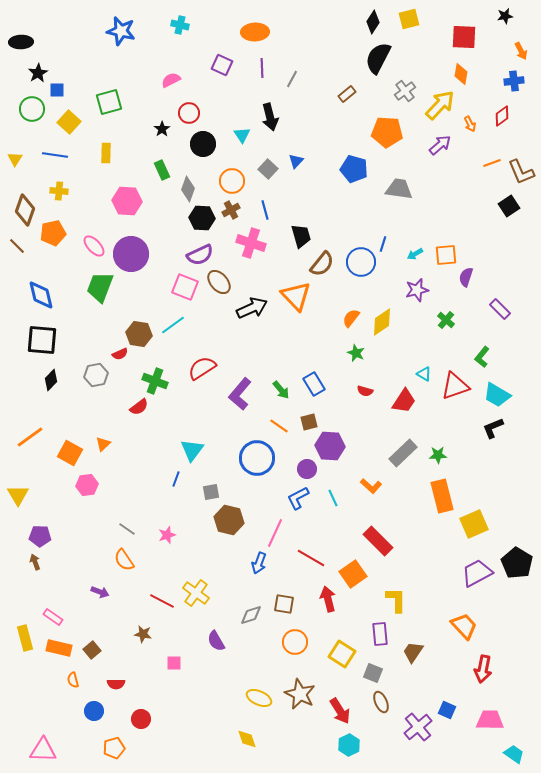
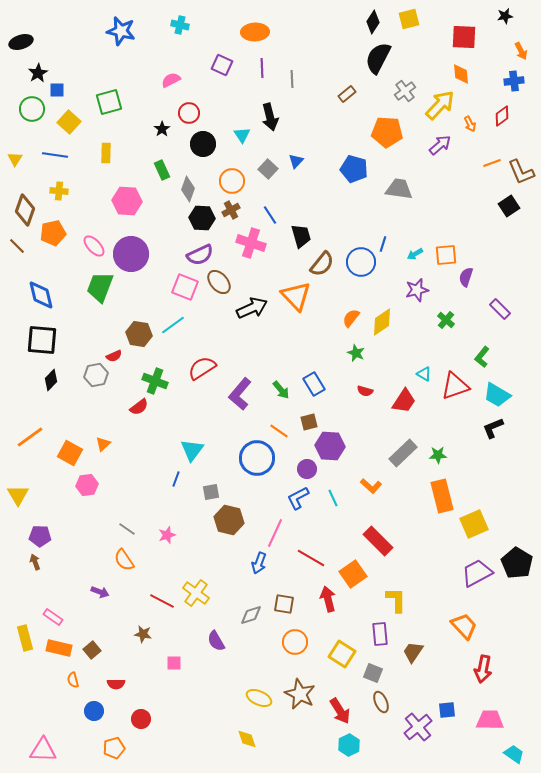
black ellipse at (21, 42): rotated 15 degrees counterclockwise
orange diamond at (461, 74): rotated 15 degrees counterclockwise
gray line at (292, 79): rotated 30 degrees counterclockwise
blue line at (265, 210): moved 5 px right, 5 px down; rotated 18 degrees counterclockwise
red semicircle at (120, 354): moved 6 px left, 2 px down
orange line at (279, 426): moved 5 px down
blue square at (447, 710): rotated 30 degrees counterclockwise
